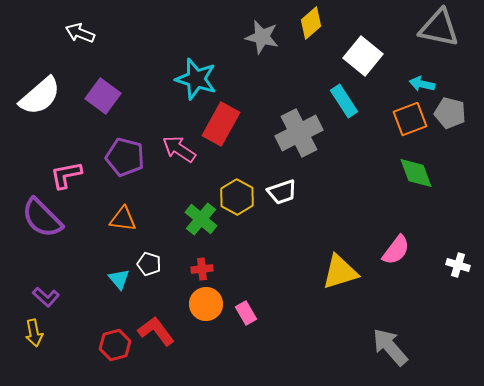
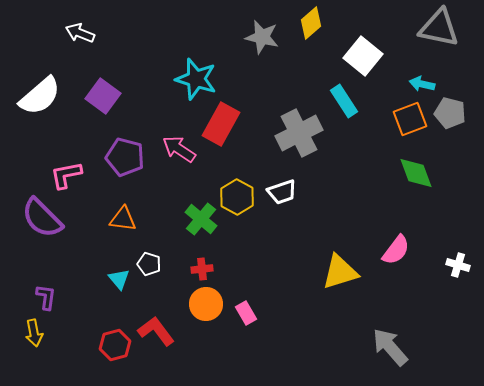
purple L-shape: rotated 124 degrees counterclockwise
